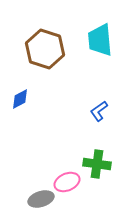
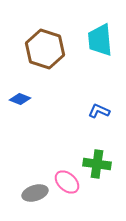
blue diamond: rotated 50 degrees clockwise
blue L-shape: rotated 60 degrees clockwise
pink ellipse: rotated 65 degrees clockwise
gray ellipse: moved 6 px left, 6 px up
